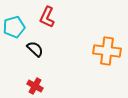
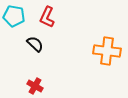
cyan pentagon: moved 11 px up; rotated 25 degrees clockwise
black semicircle: moved 5 px up
